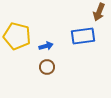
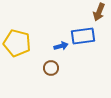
yellow pentagon: moved 7 px down
blue arrow: moved 15 px right
brown circle: moved 4 px right, 1 px down
